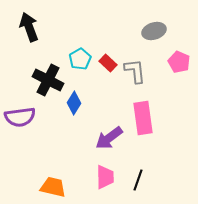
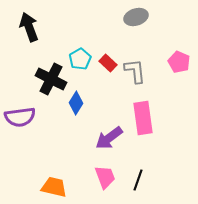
gray ellipse: moved 18 px left, 14 px up
black cross: moved 3 px right, 1 px up
blue diamond: moved 2 px right
pink trapezoid: rotated 20 degrees counterclockwise
orange trapezoid: moved 1 px right
